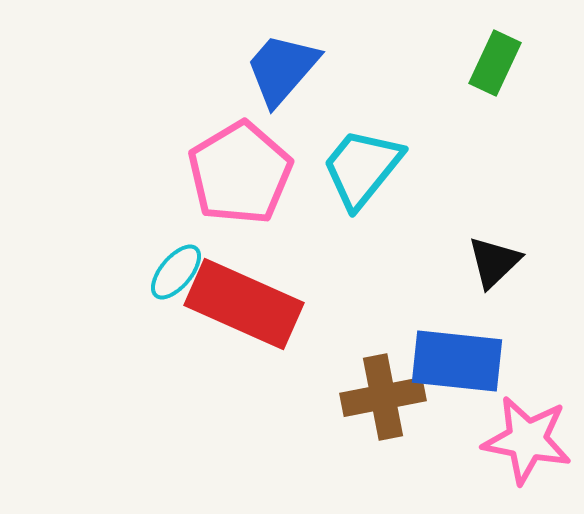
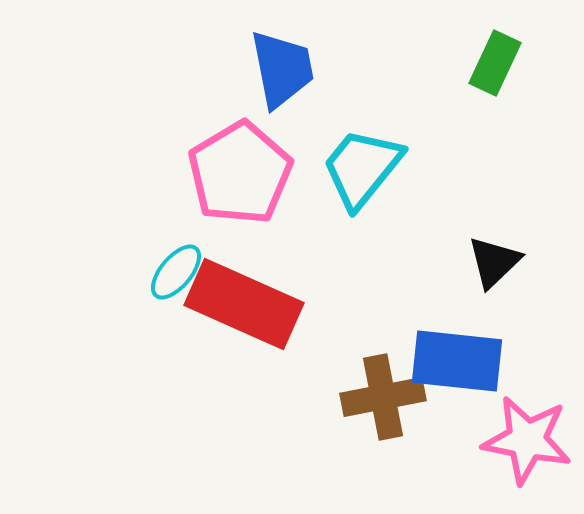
blue trapezoid: rotated 128 degrees clockwise
